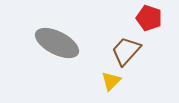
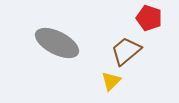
brown trapezoid: rotated 8 degrees clockwise
